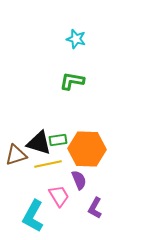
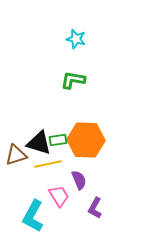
green L-shape: moved 1 px right, 1 px up
orange hexagon: moved 1 px left, 9 px up
